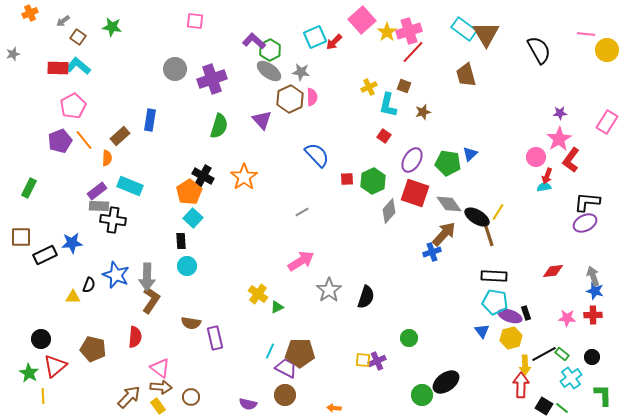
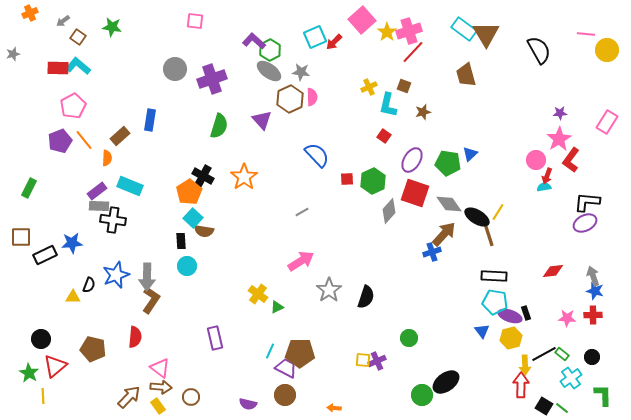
pink circle at (536, 157): moved 3 px down
blue star at (116, 275): rotated 28 degrees clockwise
brown semicircle at (191, 323): moved 13 px right, 92 px up
